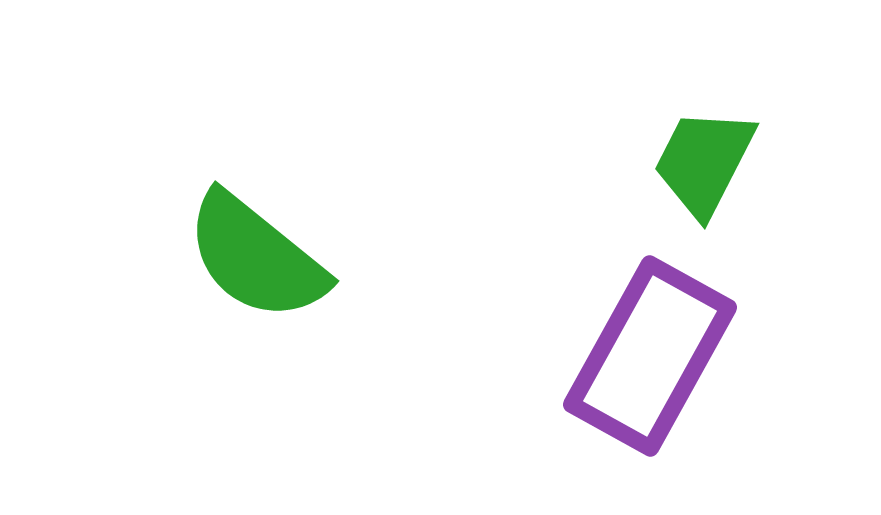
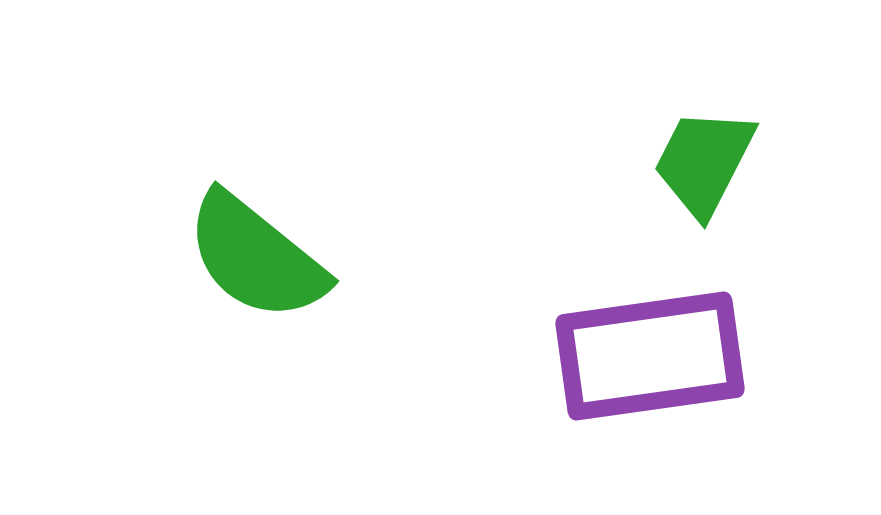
purple rectangle: rotated 53 degrees clockwise
